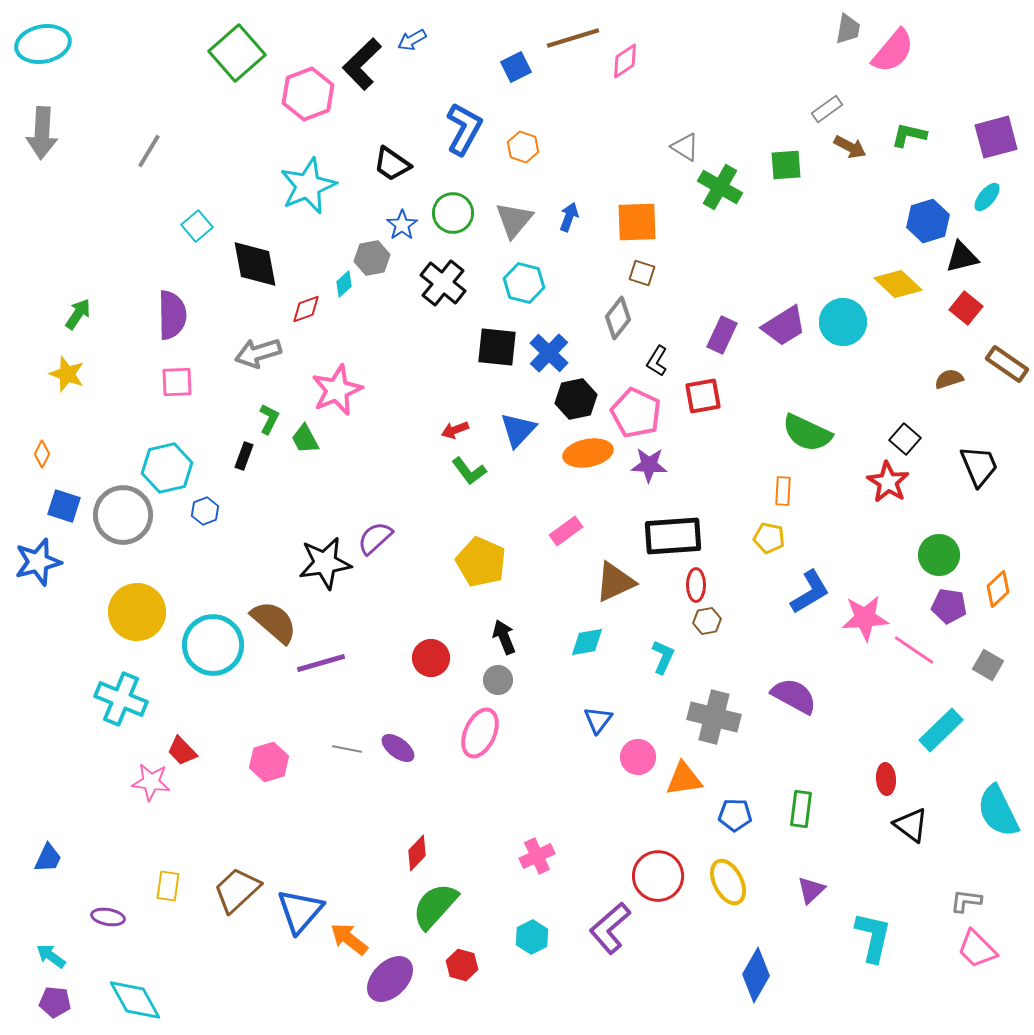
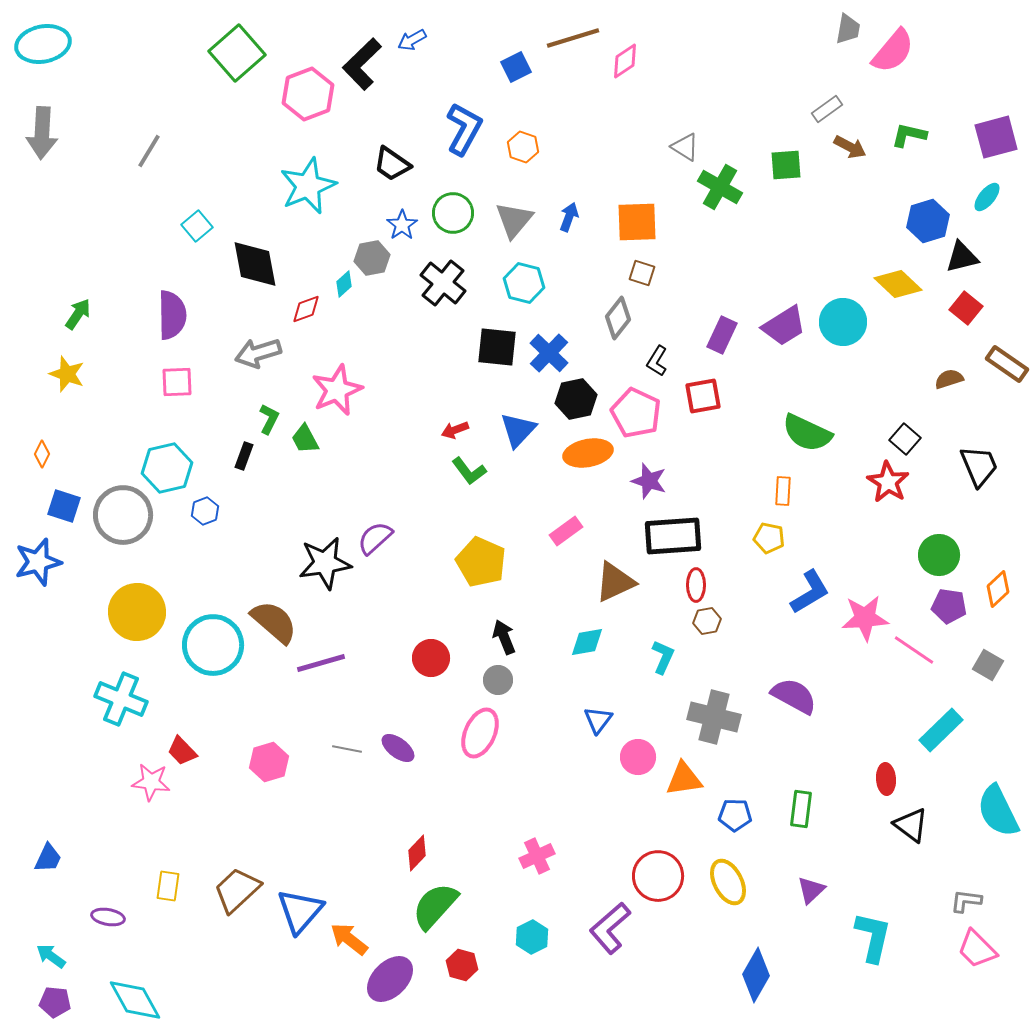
purple star at (649, 465): moved 16 px down; rotated 15 degrees clockwise
